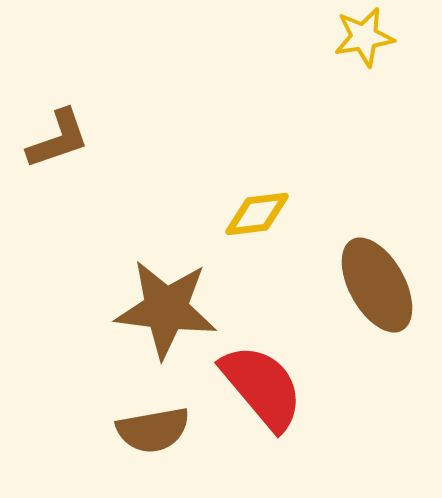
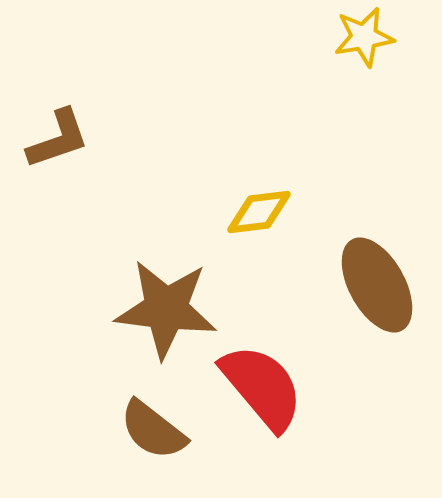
yellow diamond: moved 2 px right, 2 px up
brown semicircle: rotated 48 degrees clockwise
